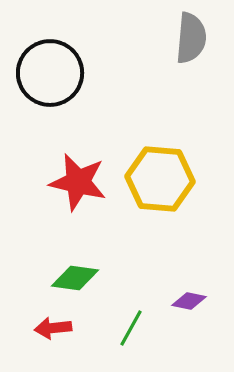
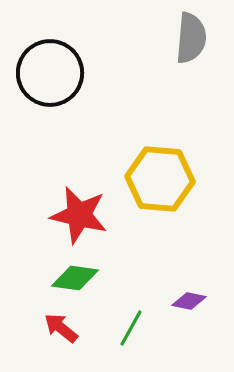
red star: moved 1 px right, 33 px down
red arrow: moved 8 px right; rotated 45 degrees clockwise
